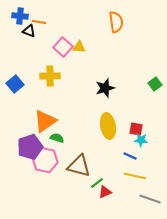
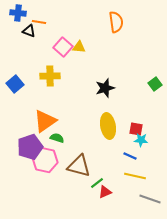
blue cross: moved 2 px left, 3 px up
